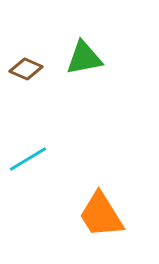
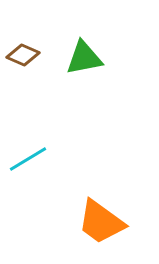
brown diamond: moved 3 px left, 14 px up
orange trapezoid: moved 7 px down; rotated 22 degrees counterclockwise
